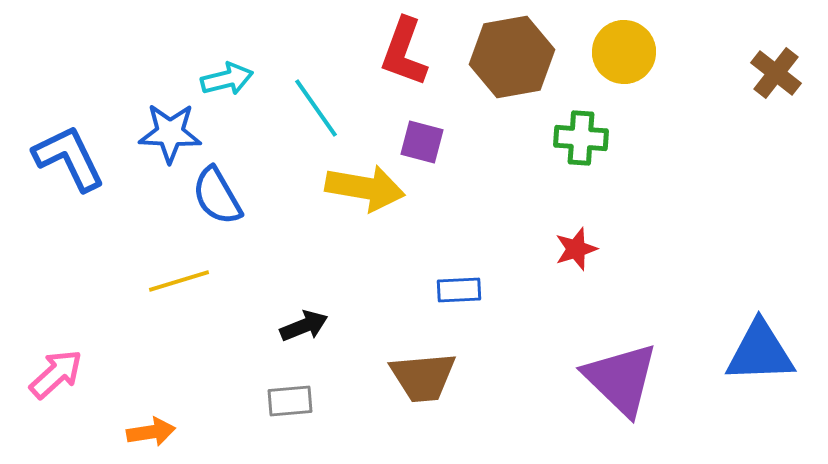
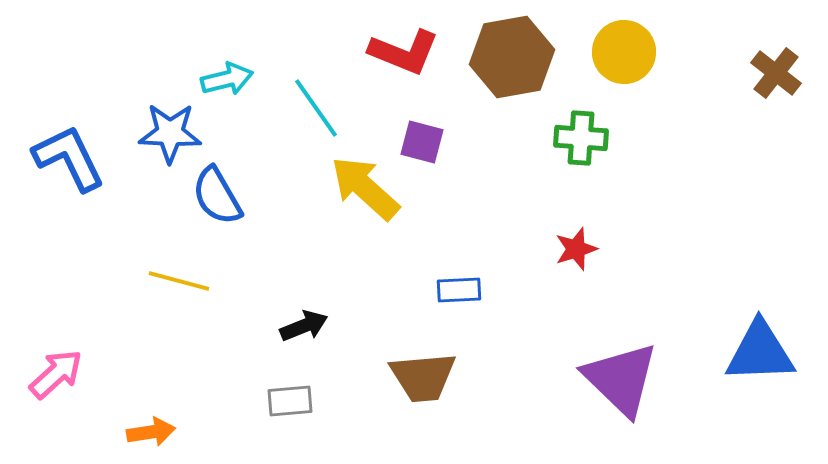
red L-shape: rotated 88 degrees counterclockwise
yellow arrow: rotated 148 degrees counterclockwise
yellow line: rotated 32 degrees clockwise
